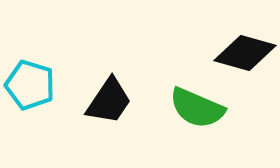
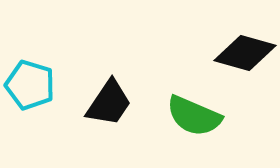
black trapezoid: moved 2 px down
green semicircle: moved 3 px left, 8 px down
